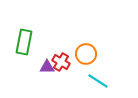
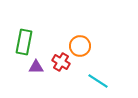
orange circle: moved 6 px left, 8 px up
purple triangle: moved 11 px left
